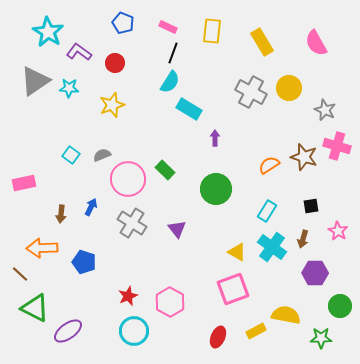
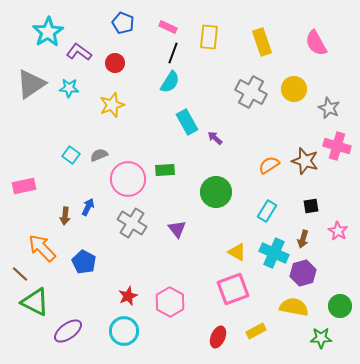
yellow rectangle at (212, 31): moved 3 px left, 6 px down
cyan star at (48, 32): rotated 8 degrees clockwise
yellow rectangle at (262, 42): rotated 12 degrees clockwise
gray triangle at (35, 81): moved 4 px left, 3 px down
yellow circle at (289, 88): moved 5 px right, 1 px down
cyan rectangle at (189, 109): moved 2 px left, 13 px down; rotated 30 degrees clockwise
gray star at (325, 110): moved 4 px right, 2 px up
purple arrow at (215, 138): rotated 49 degrees counterclockwise
gray semicircle at (102, 155): moved 3 px left
brown star at (304, 157): moved 1 px right, 4 px down
green rectangle at (165, 170): rotated 48 degrees counterclockwise
pink rectangle at (24, 183): moved 3 px down
green circle at (216, 189): moved 3 px down
blue arrow at (91, 207): moved 3 px left
brown arrow at (61, 214): moved 4 px right, 2 px down
cyan cross at (272, 247): moved 2 px right, 6 px down; rotated 12 degrees counterclockwise
orange arrow at (42, 248): rotated 48 degrees clockwise
blue pentagon at (84, 262): rotated 10 degrees clockwise
purple hexagon at (315, 273): moved 12 px left; rotated 15 degrees counterclockwise
green triangle at (35, 308): moved 6 px up
yellow semicircle at (286, 315): moved 8 px right, 8 px up
cyan circle at (134, 331): moved 10 px left
